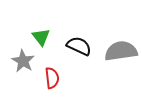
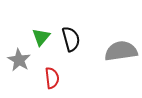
green triangle: rotated 18 degrees clockwise
black semicircle: moved 8 px left, 7 px up; rotated 50 degrees clockwise
gray star: moved 4 px left, 1 px up
